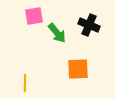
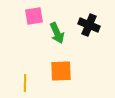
green arrow: rotated 15 degrees clockwise
orange square: moved 17 px left, 2 px down
